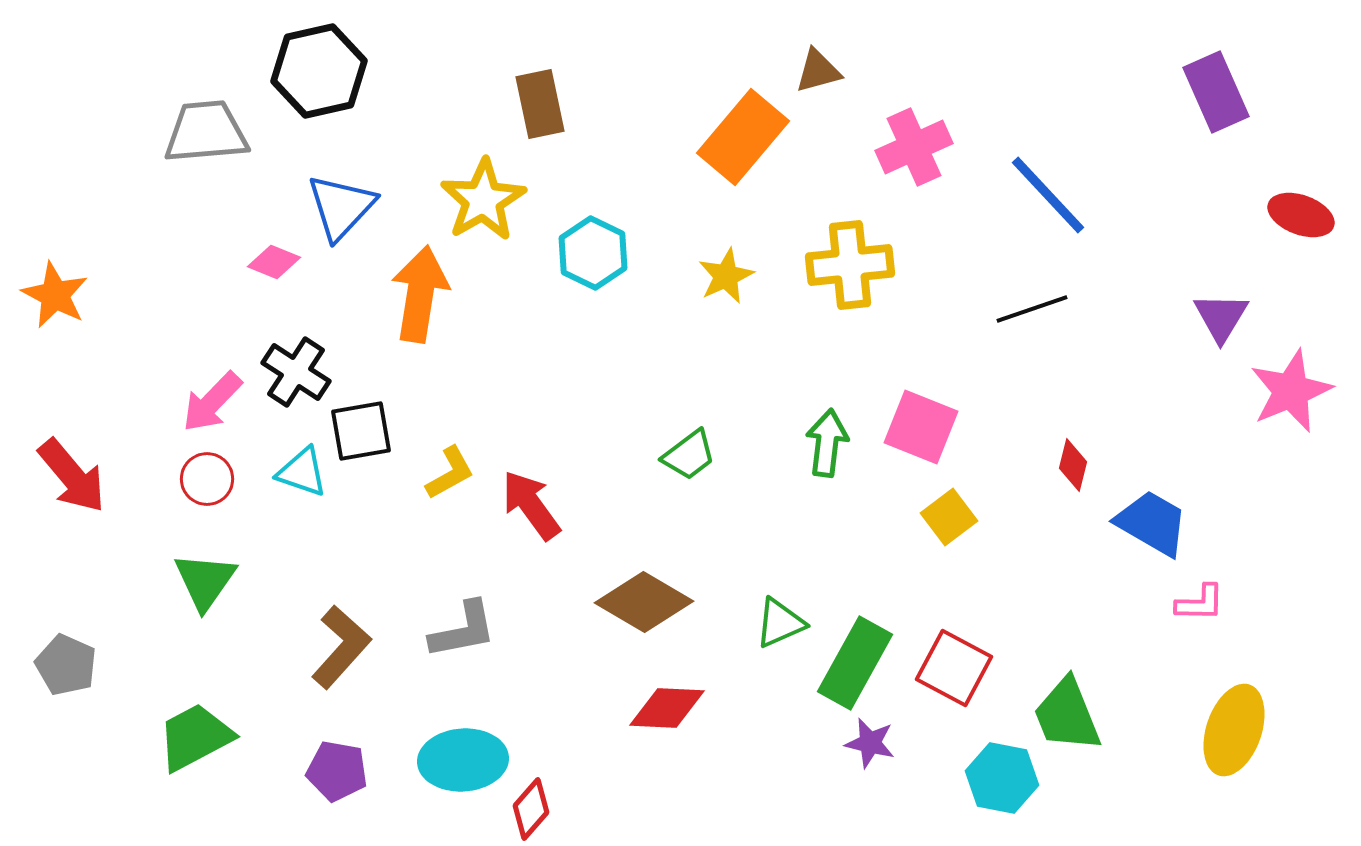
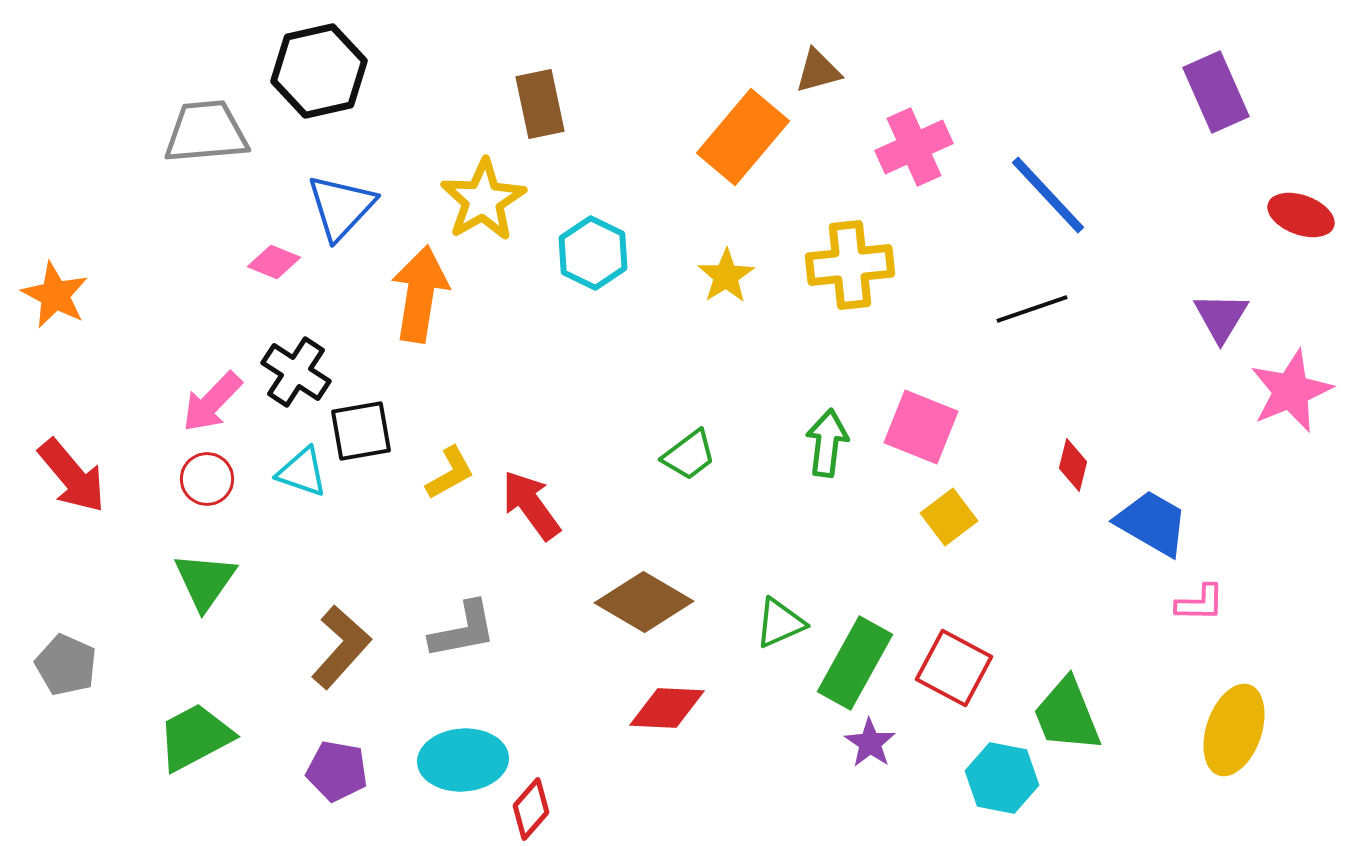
yellow star at (726, 276): rotated 8 degrees counterclockwise
purple star at (870, 743): rotated 21 degrees clockwise
